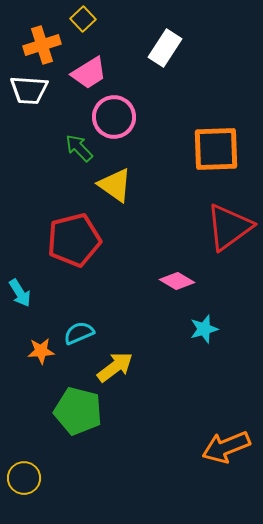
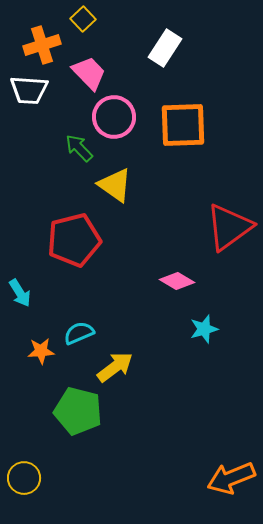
pink trapezoid: rotated 102 degrees counterclockwise
orange square: moved 33 px left, 24 px up
orange arrow: moved 5 px right, 31 px down
